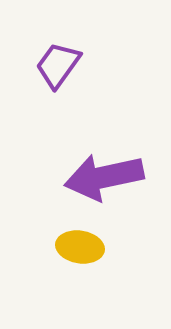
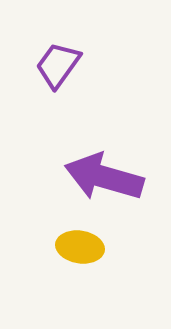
purple arrow: rotated 28 degrees clockwise
